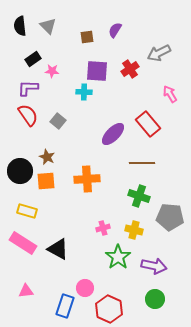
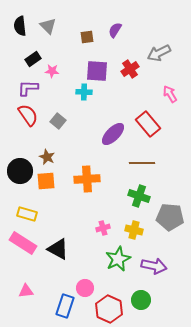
yellow rectangle: moved 3 px down
green star: moved 2 px down; rotated 10 degrees clockwise
green circle: moved 14 px left, 1 px down
